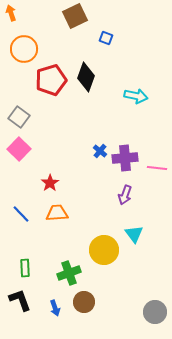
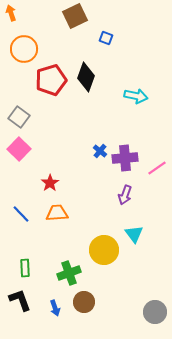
pink line: rotated 42 degrees counterclockwise
